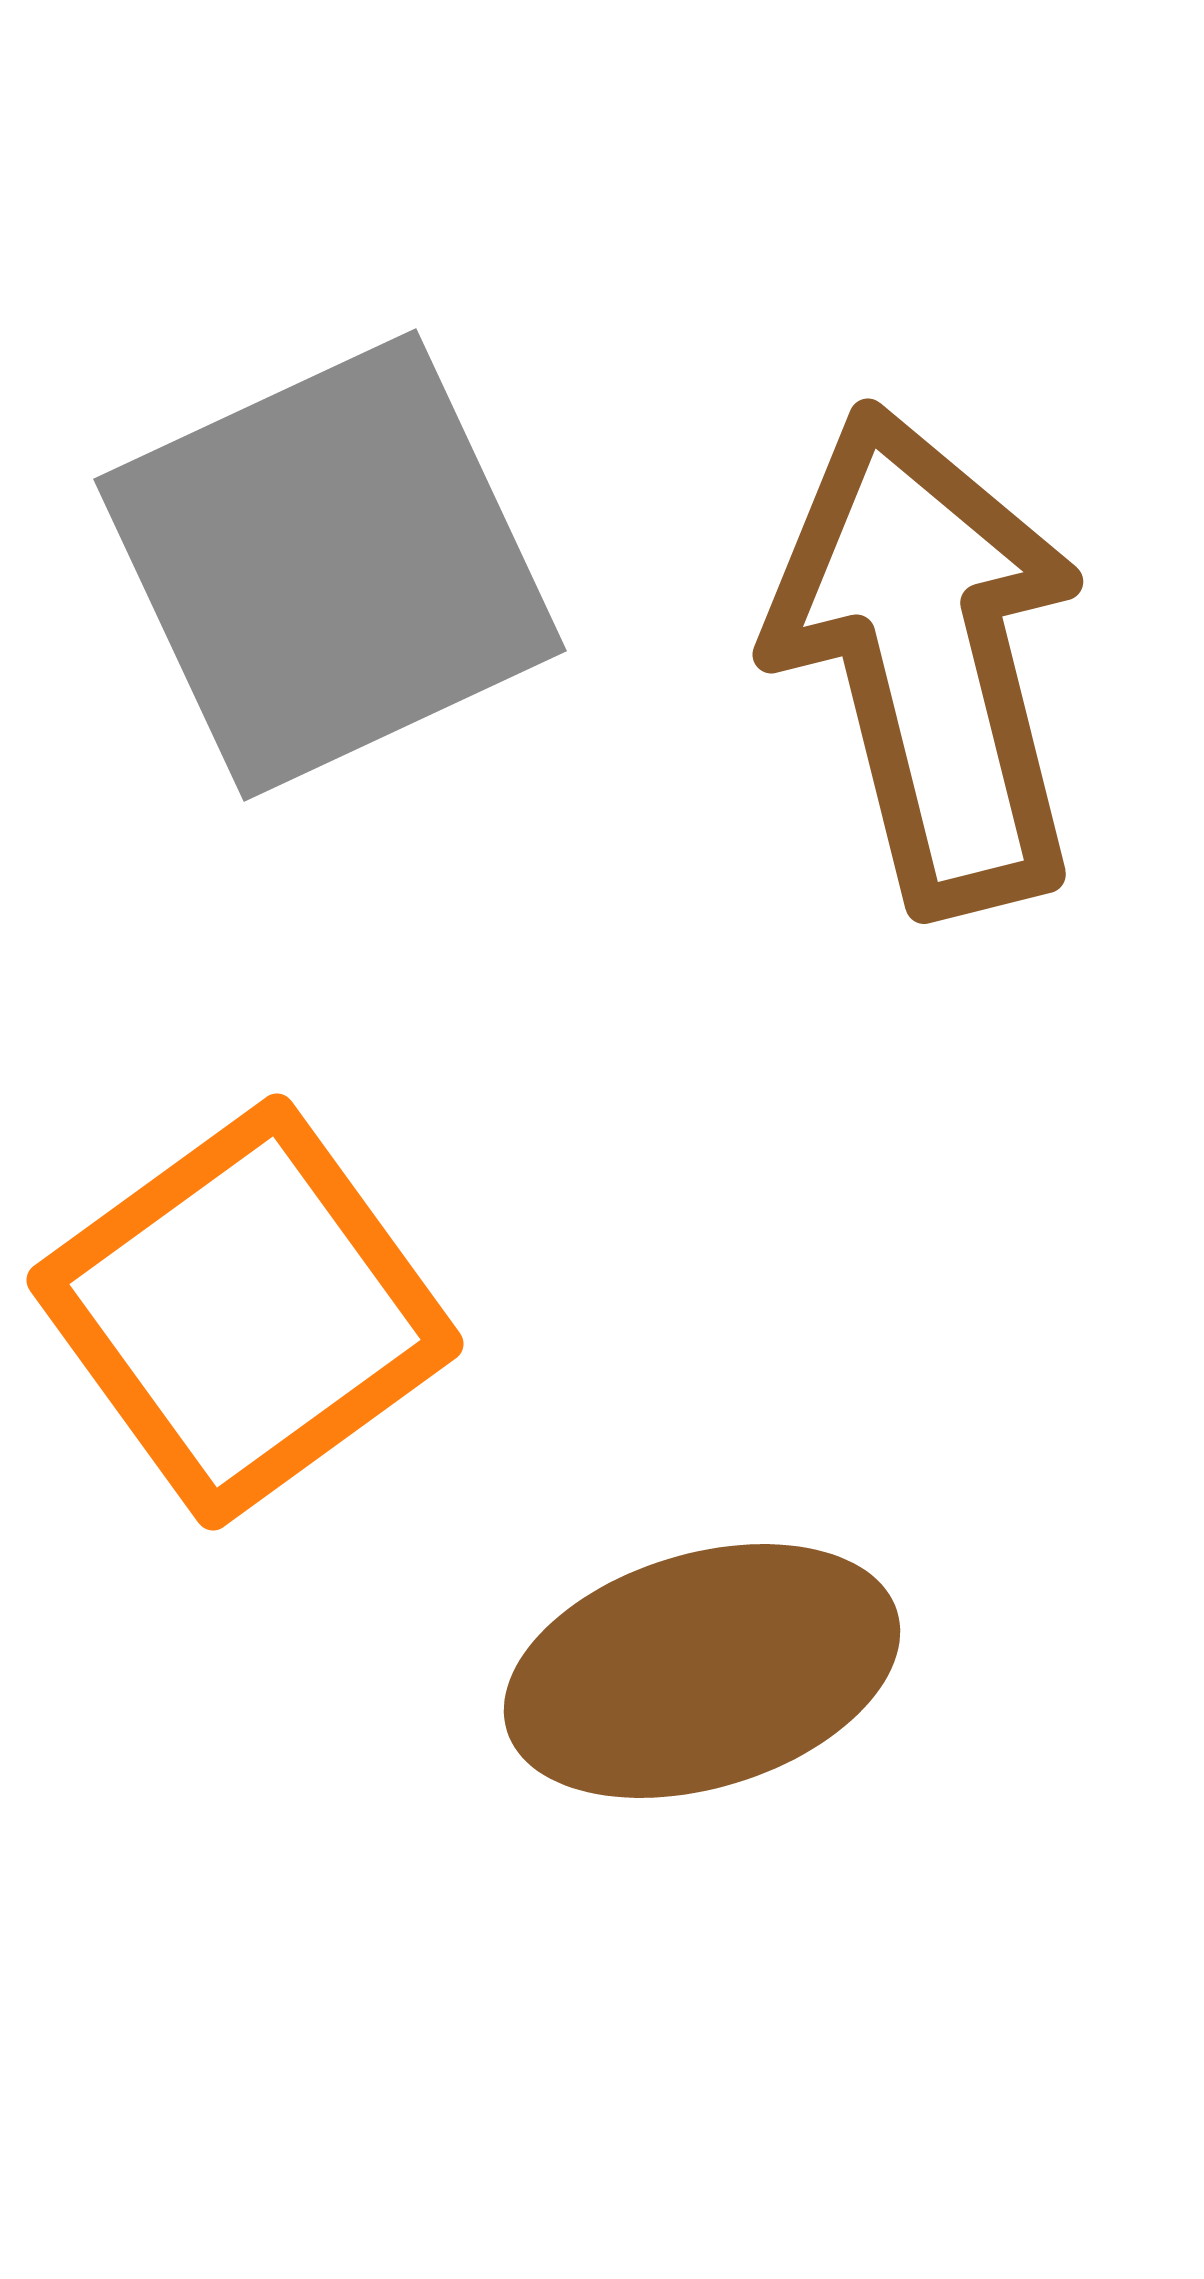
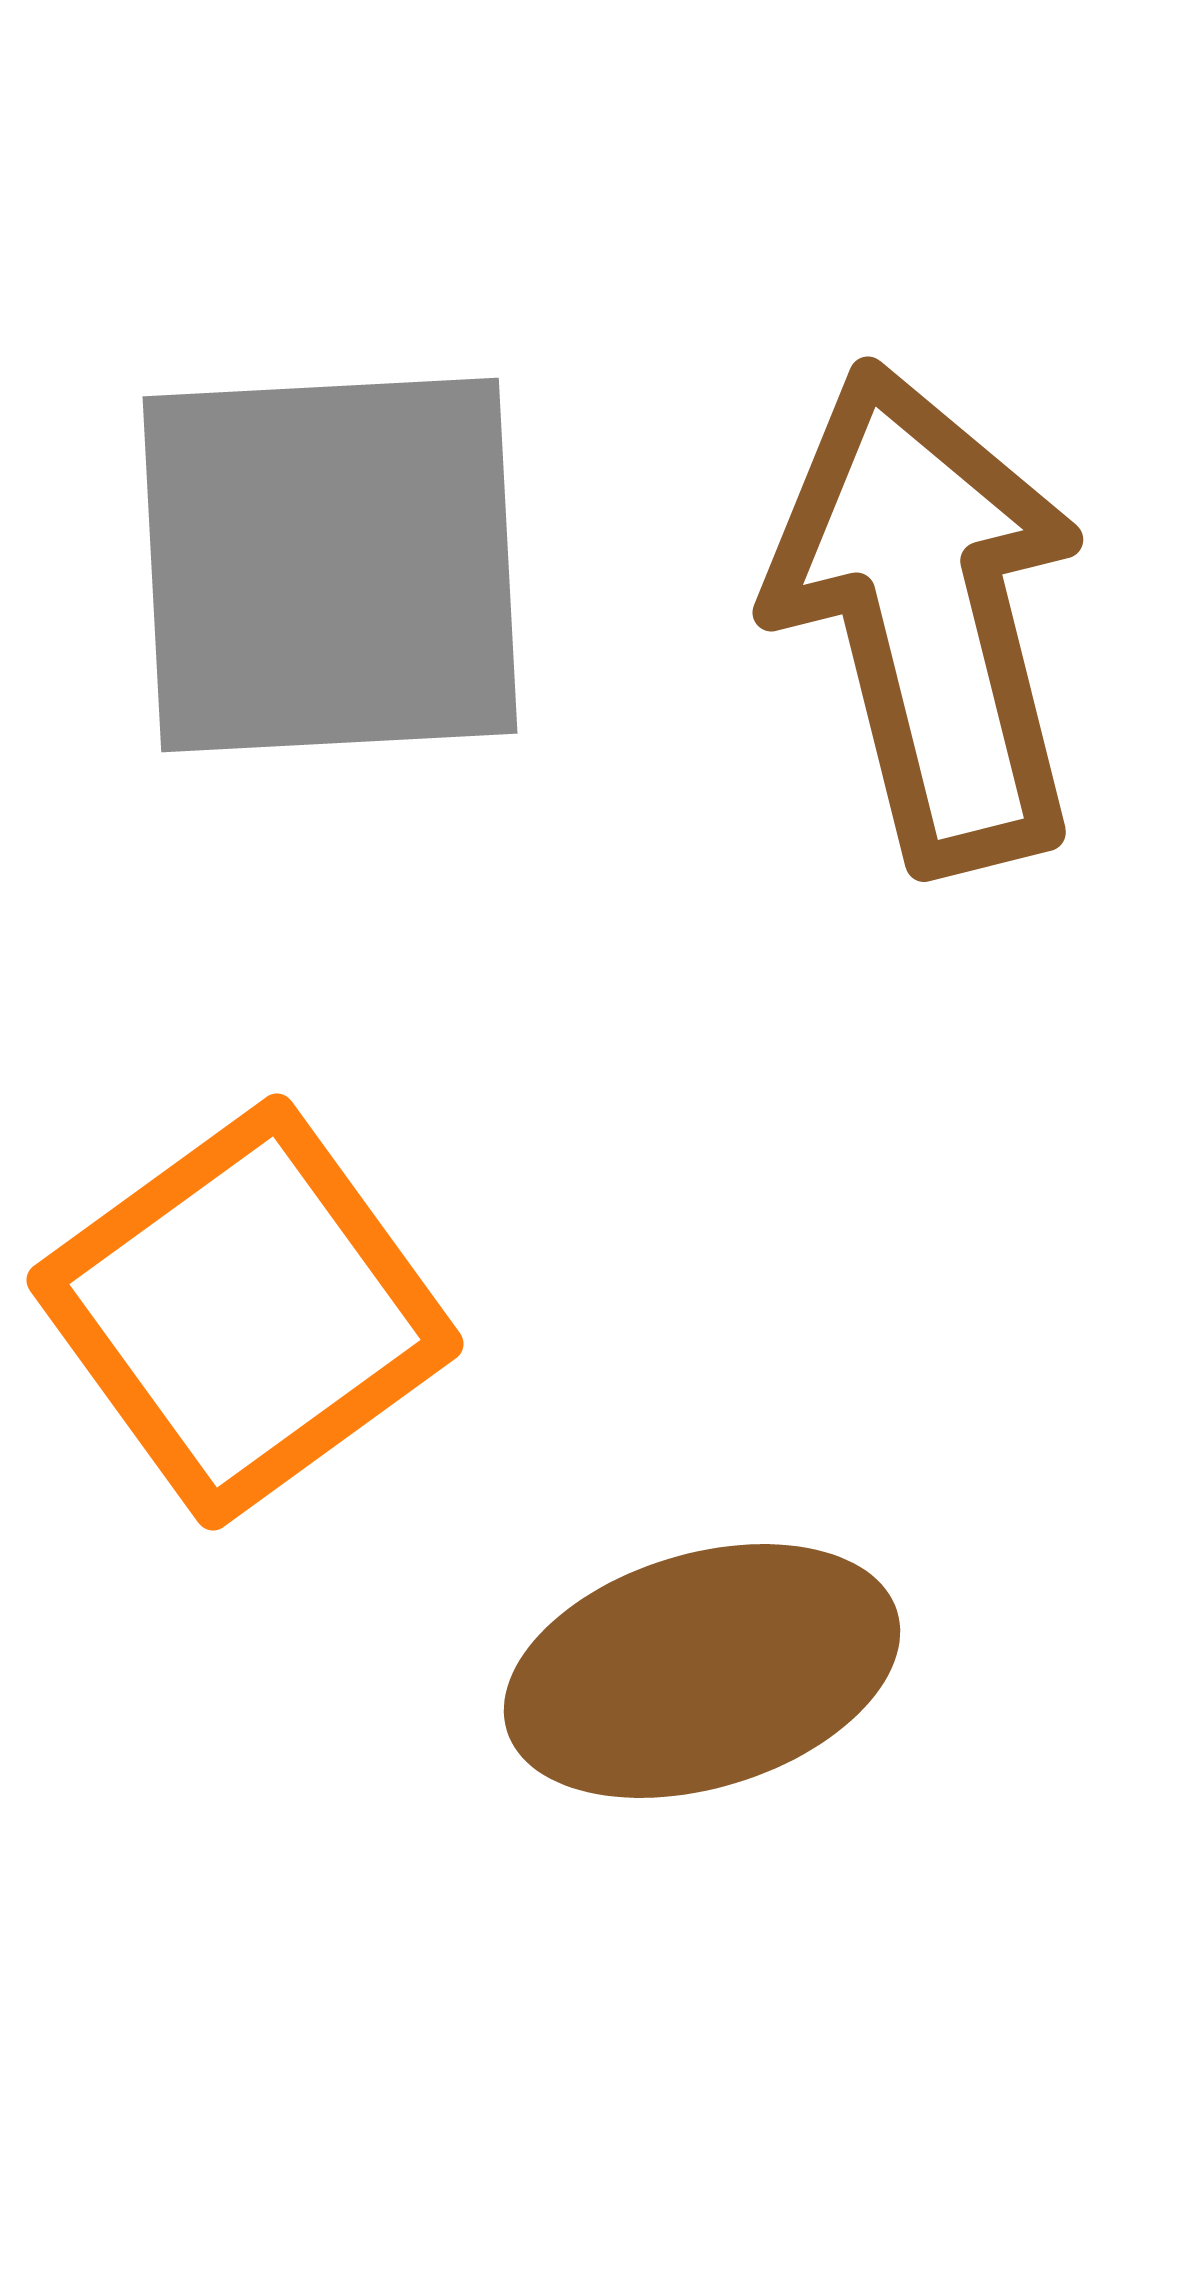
gray square: rotated 22 degrees clockwise
brown arrow: moved 42 px up
